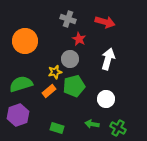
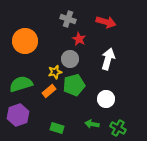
red arrow: moved 1 px right
green pentagon: moved 1 px up
